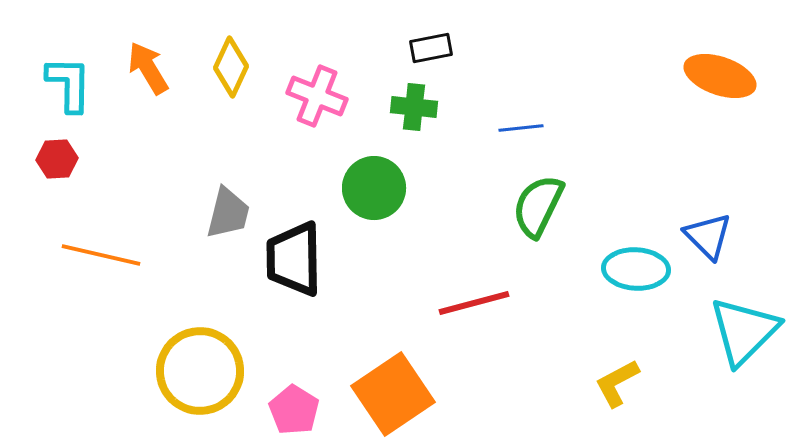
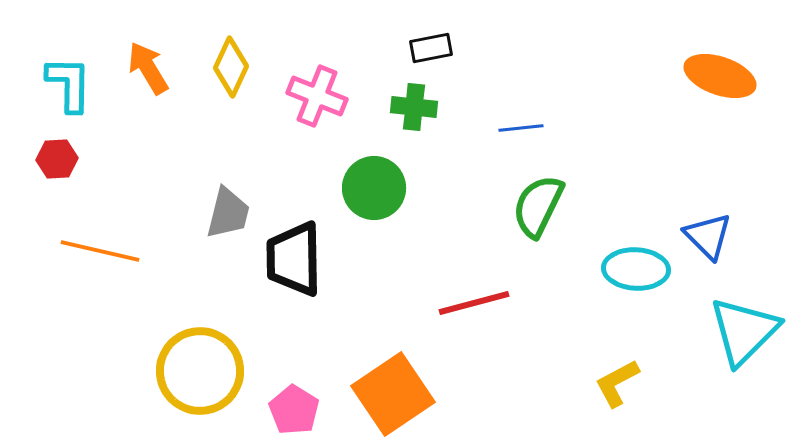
orange line: moved 1 px left, 4 px up
